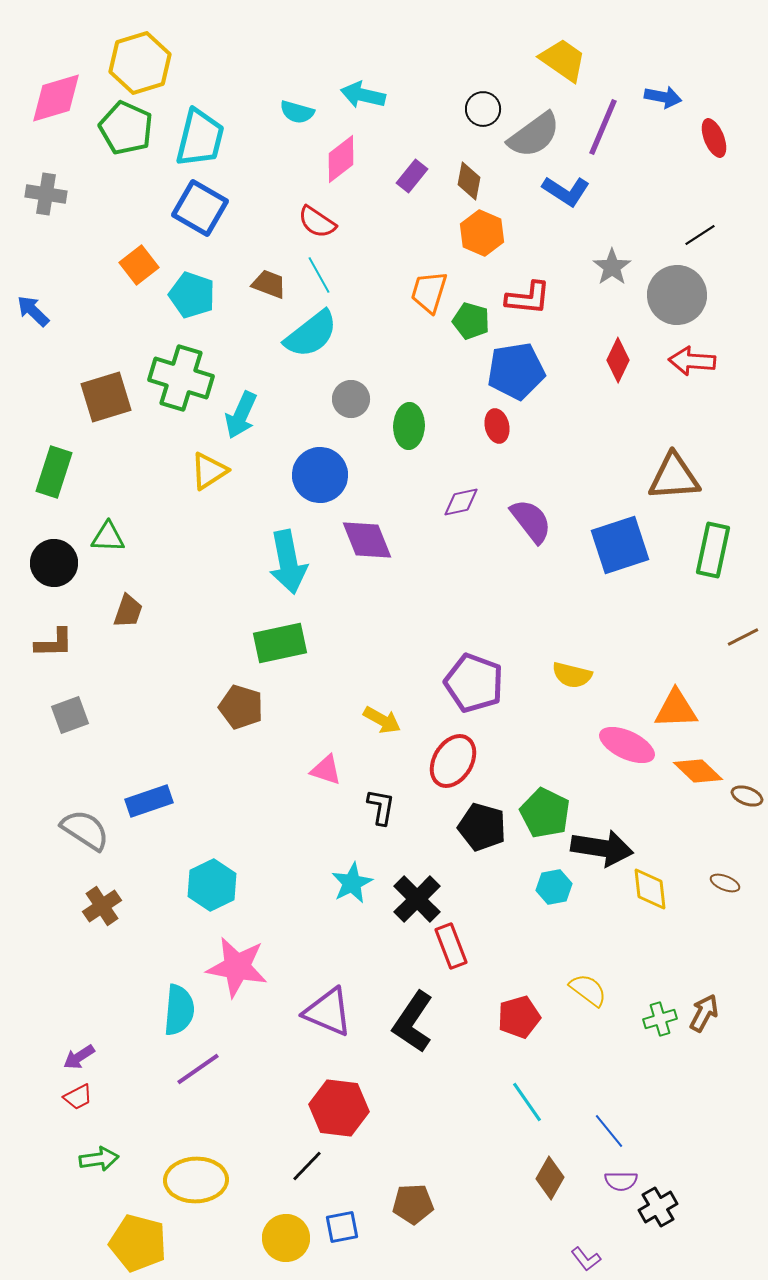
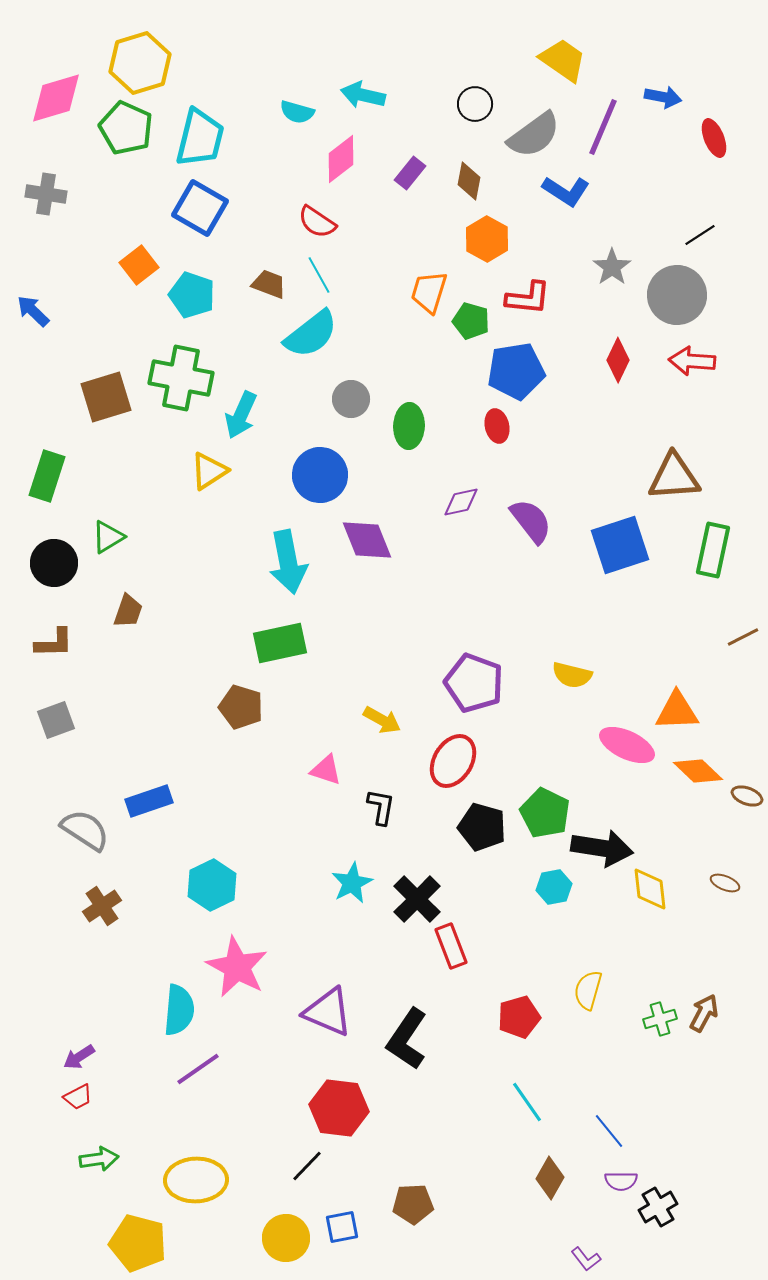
black circle at (483, 109): moved 8 px left, 5 px up
purple rectangle at (412, 176): moved 2 px left, 3 px up
orange hexagon at (482, 233): moved 5 px right, 6 px down; rotated 6 degrees clockwise
green cross at (181, 378): rotated 6 degrees counterclockwise
green rectangle at (54, 472): moved 7 px left, 4 px down
green triangle at (108, 537): rotated 33 degrees counterclockwise
orange triangle at (676, 709): moved 1 px right, 2 px down
gray square at (70, 715): moved 14 px left, 5 px down
pink star at (237, 967): rotated 18 degrees clockwise
yellow semicircle at (588, 990): rotated 111 degrees counterclockwise
black L-shape at (413, 1022): moved 6 px left, 17 px down
